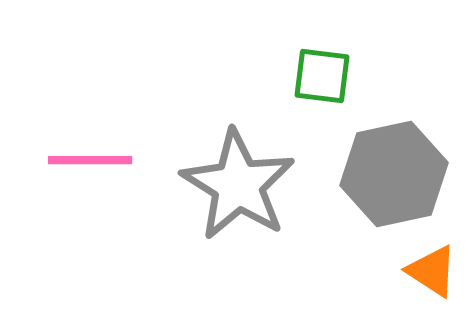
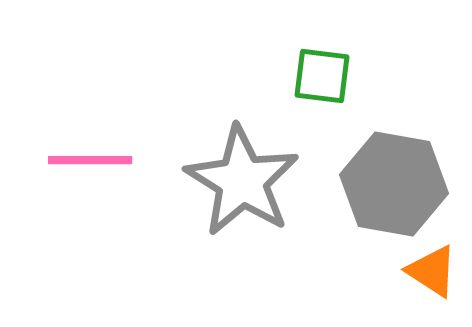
gray hexagon: moved 10 px down; rotated 22 degrees clockwise
gray star: moved 4 px right, 4 px up
